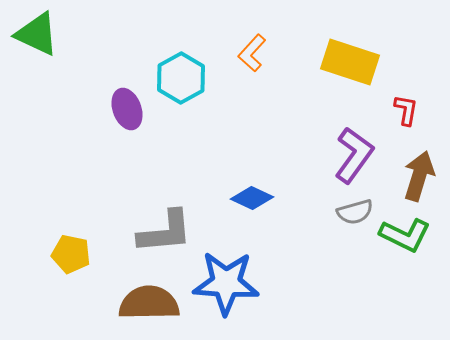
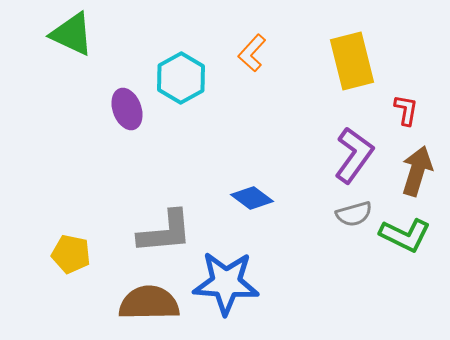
green triangle: moved 35 px right
yellow rectangle: moved 2 px right, 1 px up; rotated 58 degrees clockwise
brown arrow: moved 2 px left, 5 px up
blue diamond: rotated 12 degrees clockwise
gray semicircle: moved 1 px left, 2 px down
